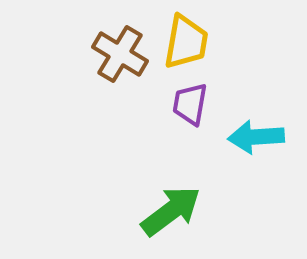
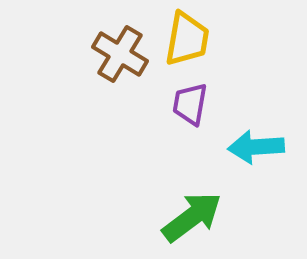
yellow trapezoid: moved 1 px right, 3 px up
cyan arrow: moved 10 px down
green arrow: moved 21 px right, 6 px down
